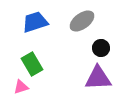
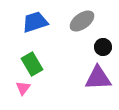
black circle: moved 2 px right, 1 px up
pink triangle: moved 2 px right, 1 px down; rotated 35 degrees counterclockwise
